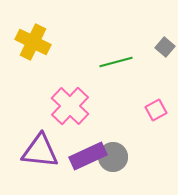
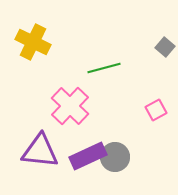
green line: moved 12 px left, 6 px down
gray circle: moved 2 px right
